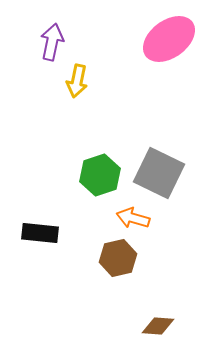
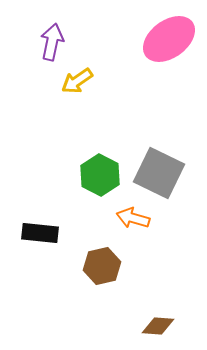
yellow arrow: rotated 44 degrees clockwise
green hexagon: rotated 15 degrees counterclockwise
brown hexagon: moved 16 px left, 8 px down
